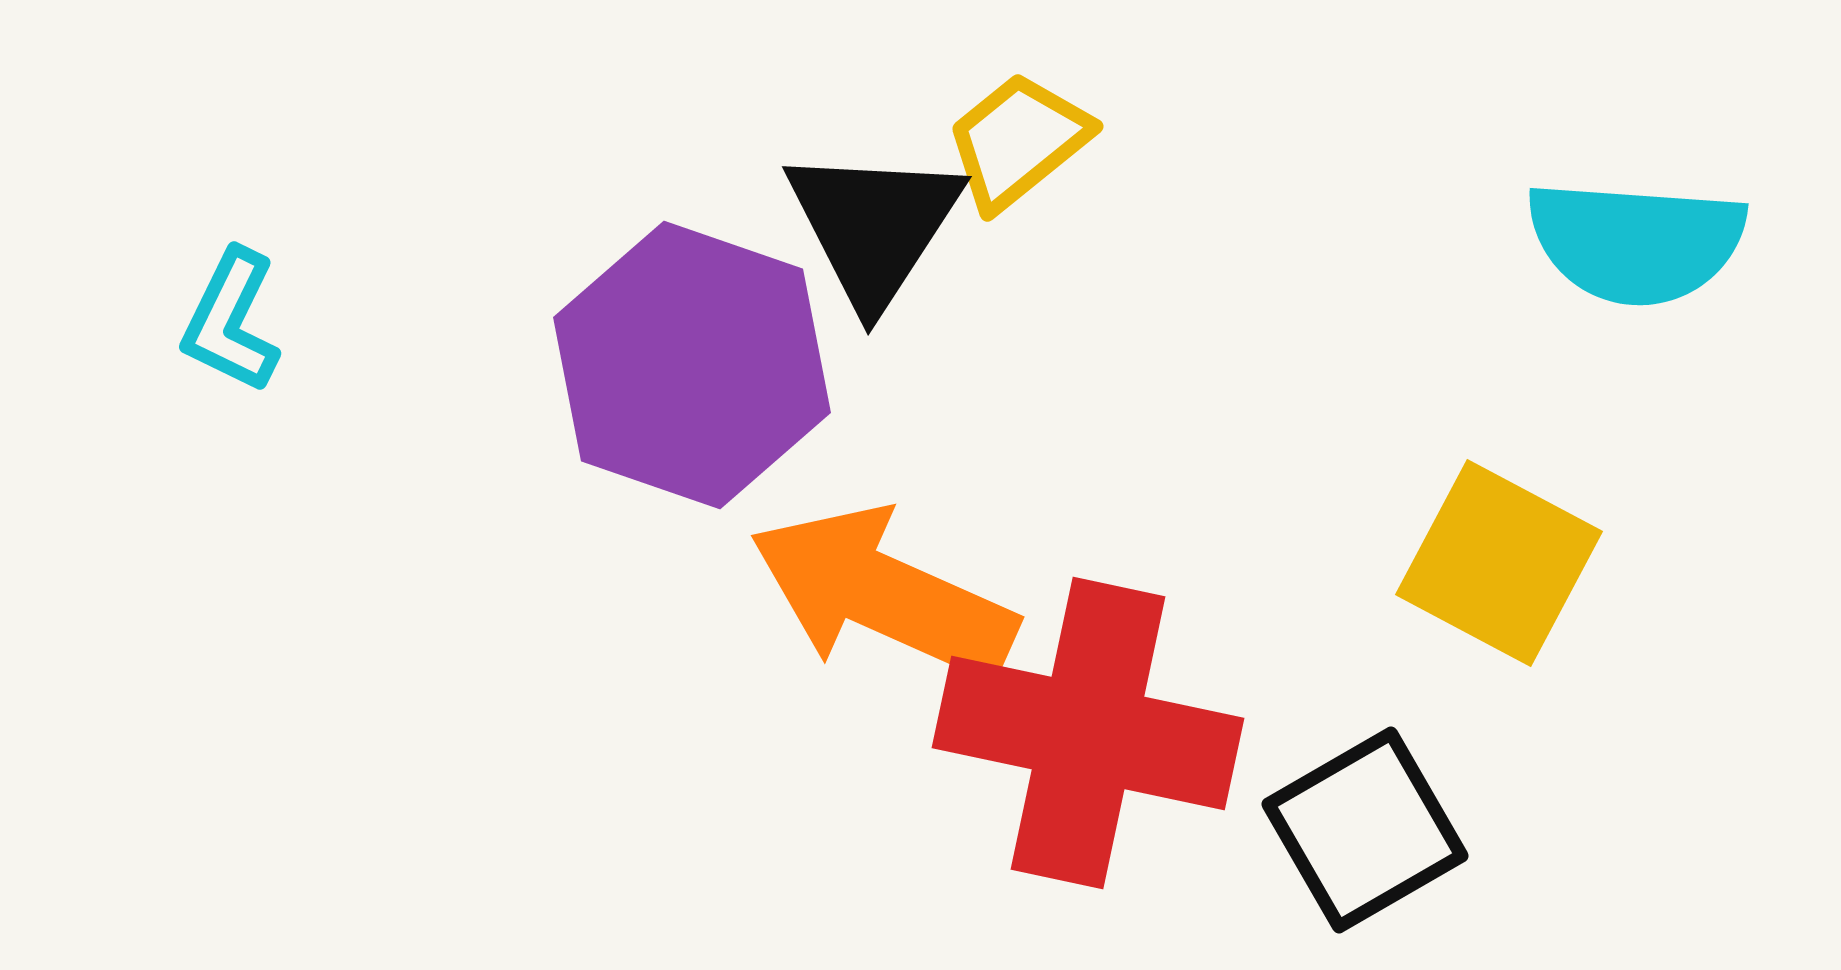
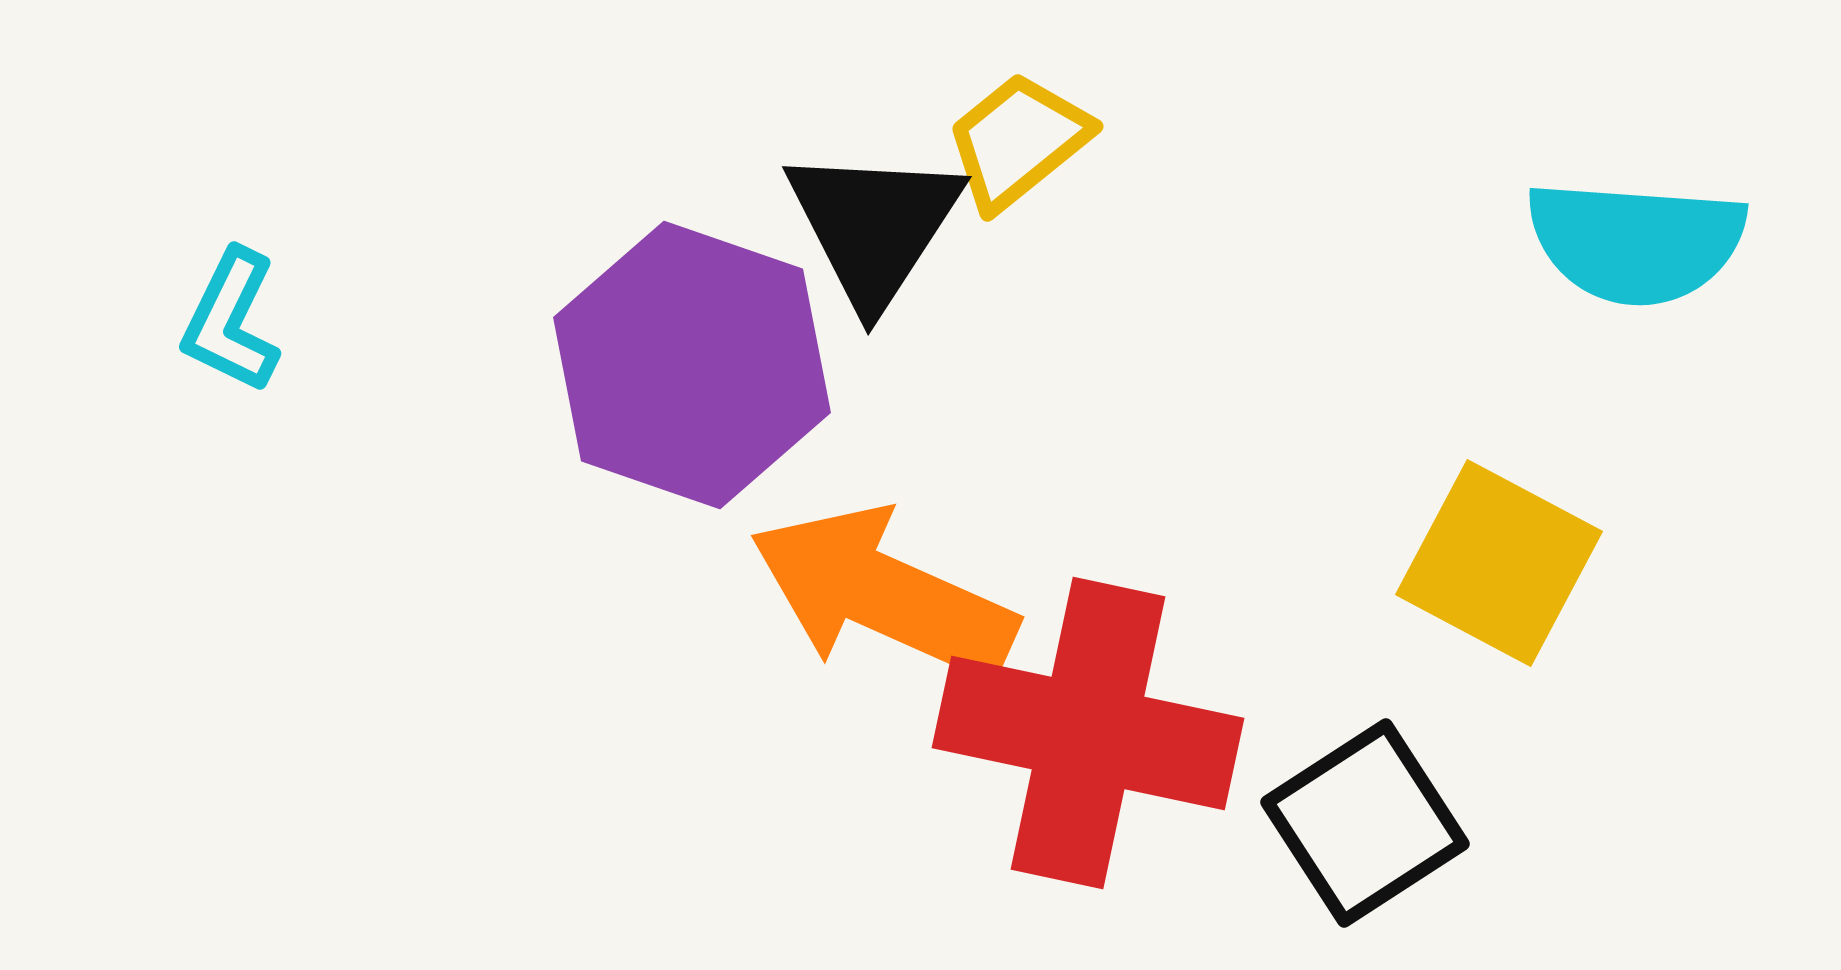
black square: moved 7 px up; rotated 3 degrees counterclockwise
